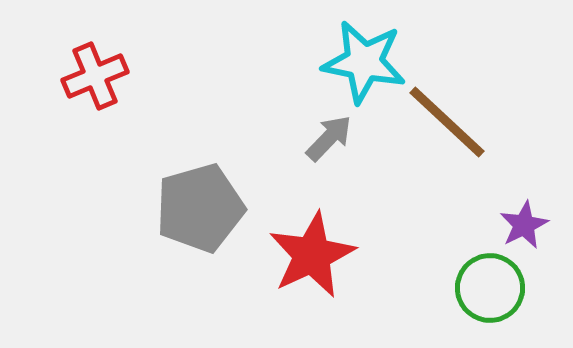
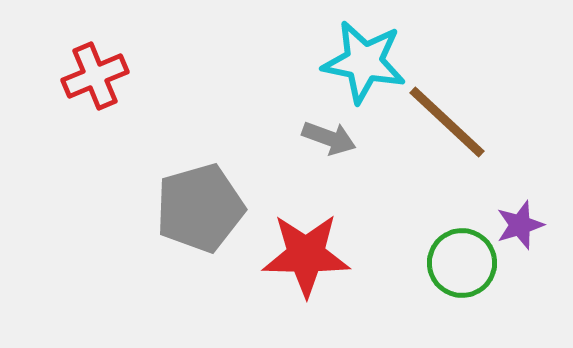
gray arrow: rotated 66 degrees clockwise
purple star: moved 4 px left; rotated 9 degrees clockwise
red star: moved 6 px left; rotated 26 degrees clockwise
green circle: moved 28 px left, 25 px up
